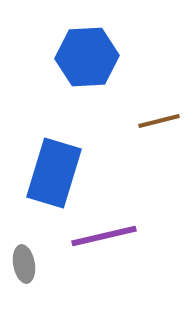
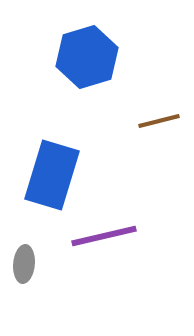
blue hexagon: rotated 14 degrees counterclockwise
blue rectangle: moved 2 px left, 2 px down
gray ellipse: rotated 15 degrees clockwise
